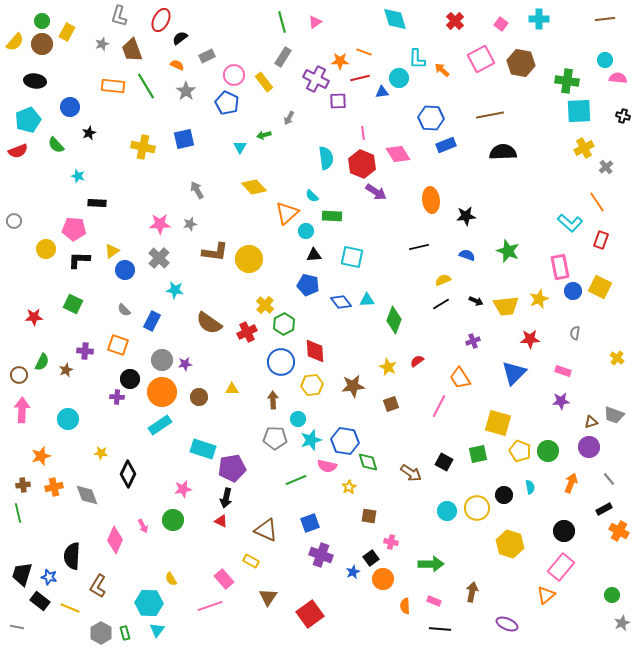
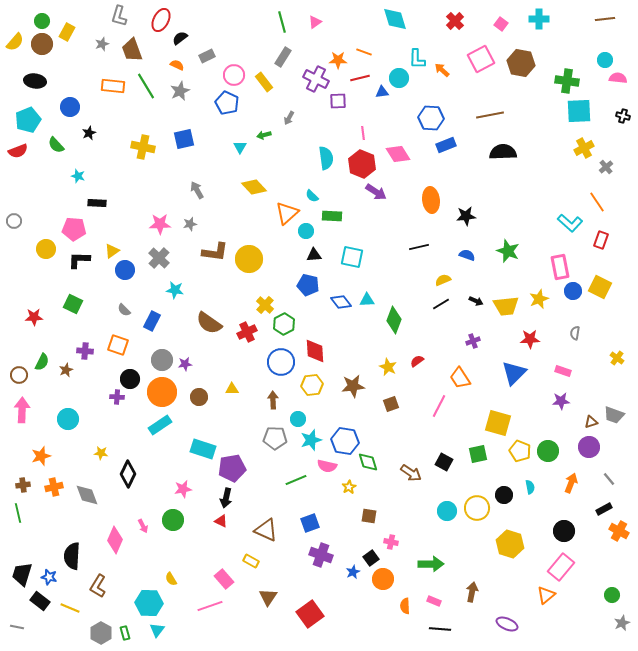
orange star at (340, 61): moved 2 px left, 1 px up
gray star at (186, 91): moved 6 px left; rotated 12 degrees clockwise
